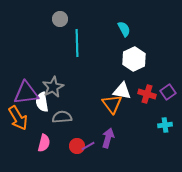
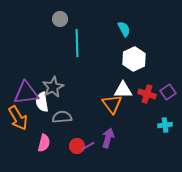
white triangle: moved 1 px right, 1 px up; rotated 12 degrees counterclockwise
